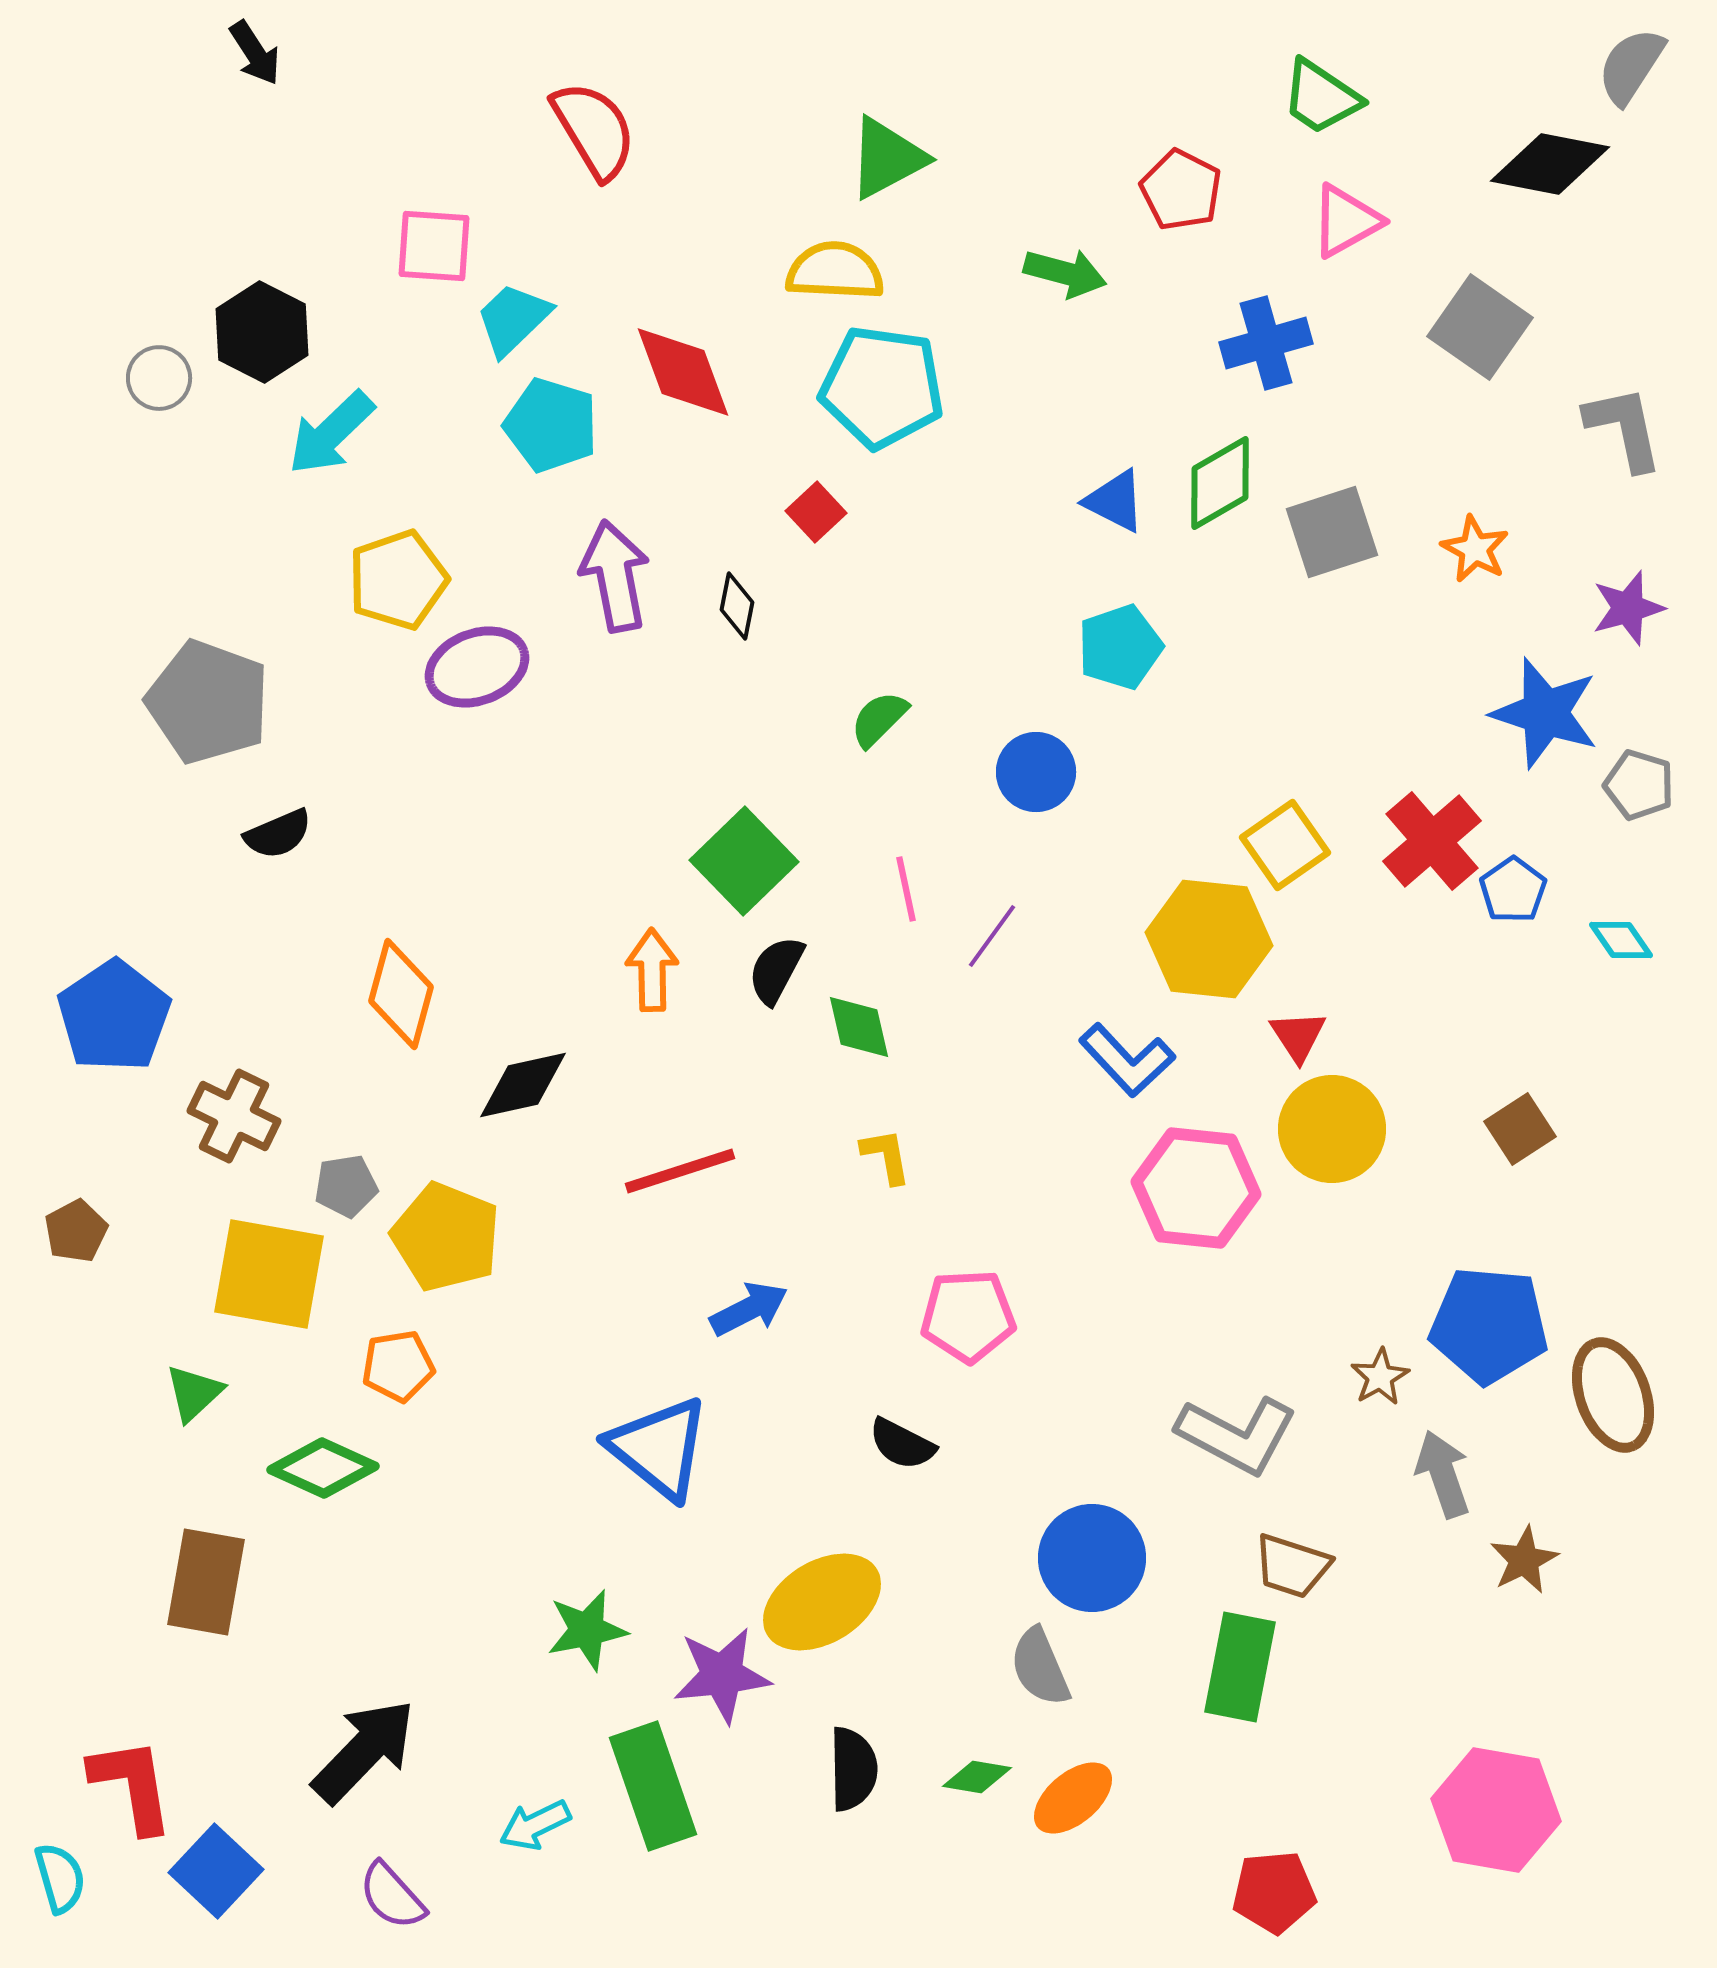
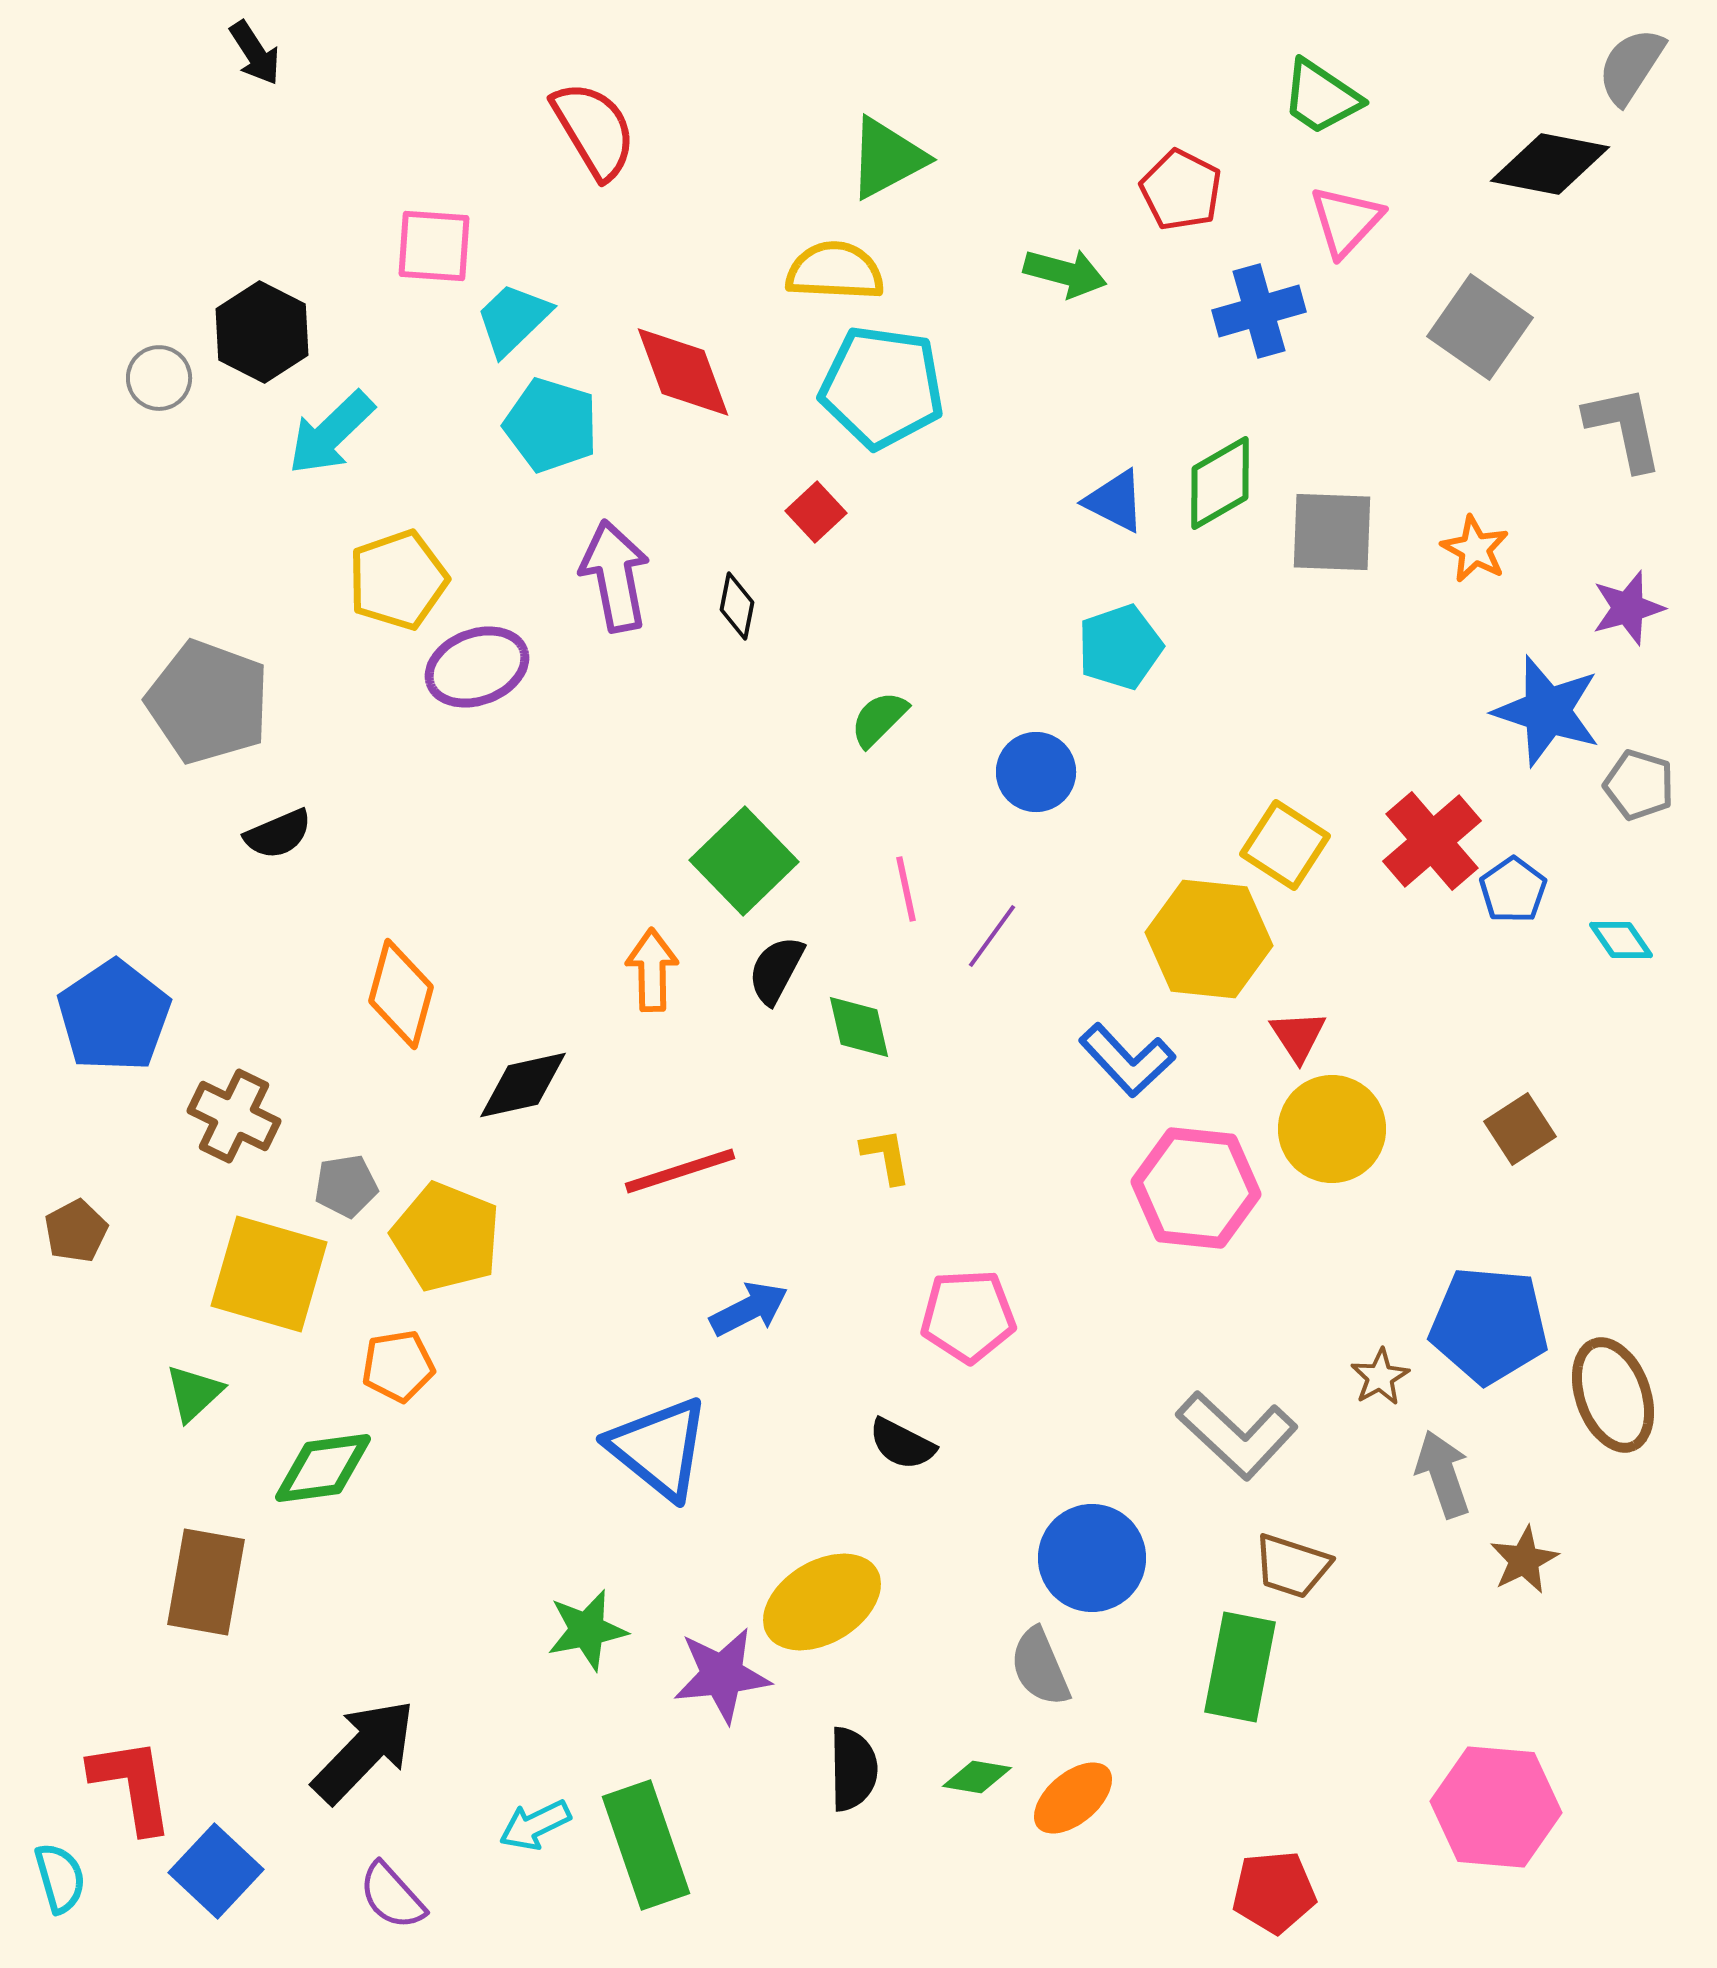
pink triangle at (1346, 221): rotated 18 degrees counterclockwise
blue cross at (1266, 343): moved 7 px left, 32 px up
gray square at (1332, 532): rotated 20 degrees clockwise
blue star at (1545, 713): moved 2 px right, 2 px up
yellow square at (1285, 845): rotated 22 degrees counterclockwise
yellow square at (269, 1274): rotated 6 degrees clockwise
gray L-shape at (1237, 1435): rotated 15 degrees clockwise
green diamond at (323, 1468): rotated 32 degrees counterclockwise
green rectangle at (653, 1786): moved 7 px left, 59 px down
pink hexagon at (1496, 1810): moved 3 px up; rotated 5 degrees counterclockwise
